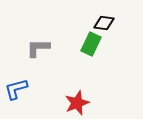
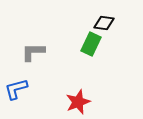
gray L-shape: moved 5 px left, 4 px down
red star: moved 1 px right, 1 px up
